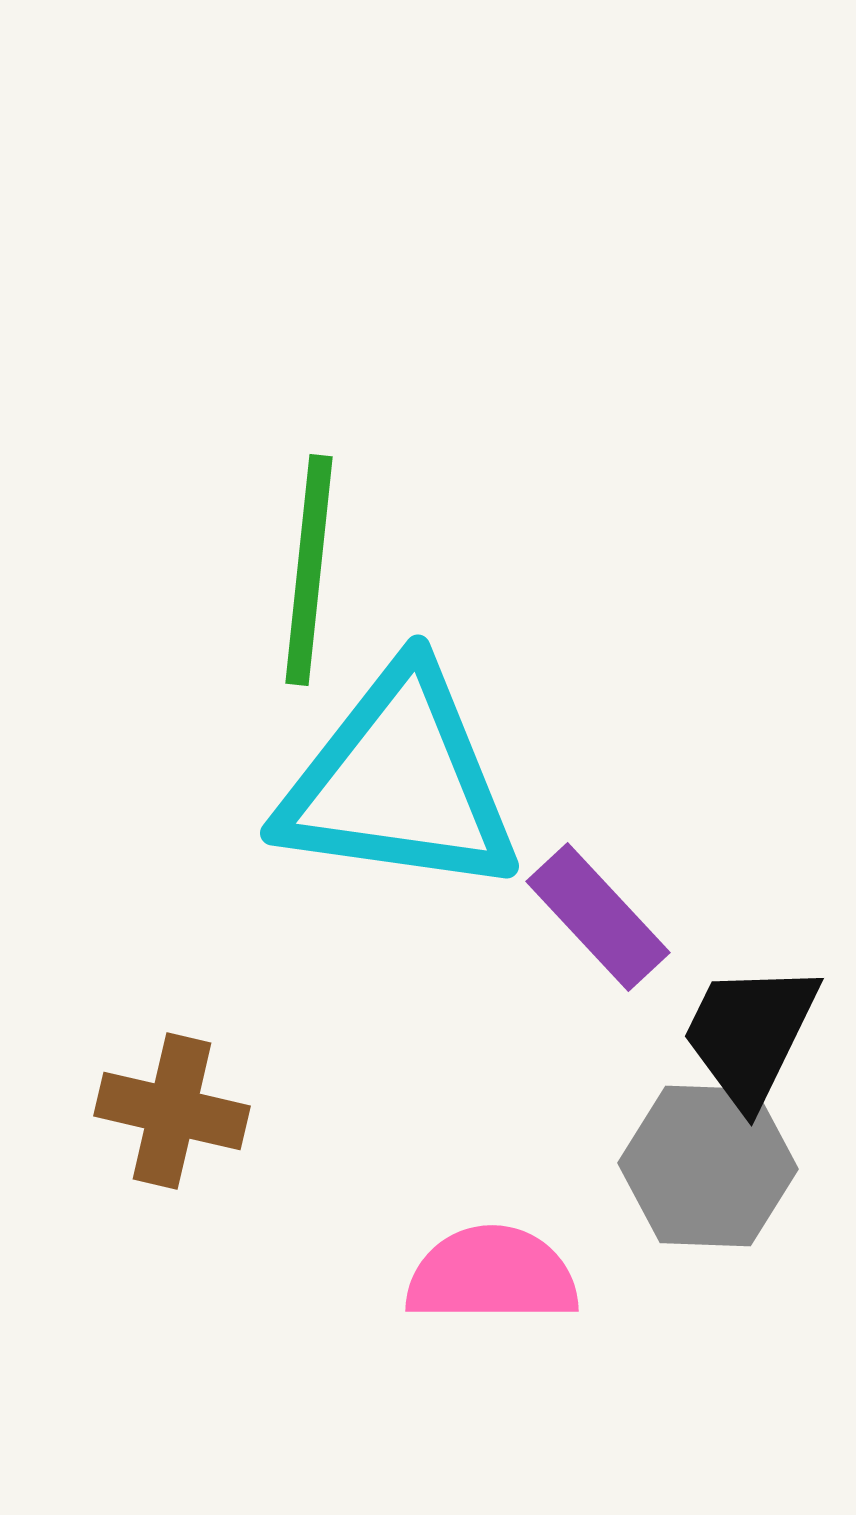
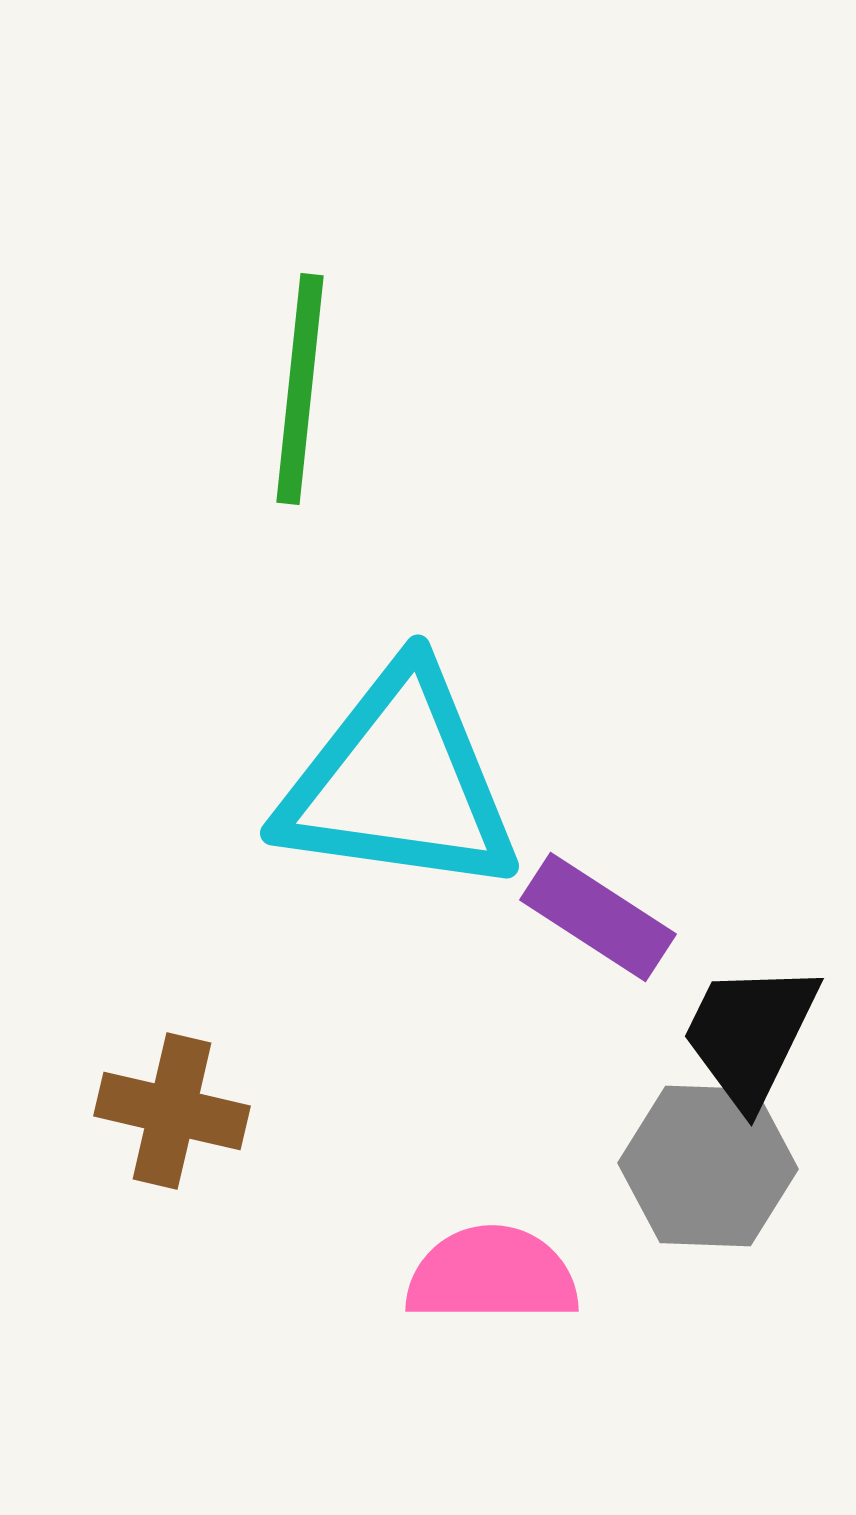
green line: moved 9 px left, 181 px up
purple rectangle: rotated 14 degrees counterclockwise
